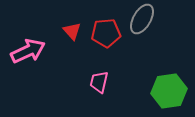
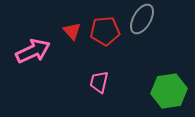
red pentagon: moved 1 px left, 2 px up
pink arrow: moved 5 px right
